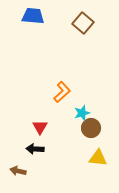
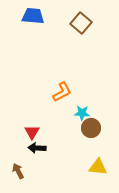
brown square: moved 2 px left
orange L-shape: rotated 15 degrees clockwise
cyan star: rotated 21 degrees clockwise
red triangle: moved 8 px left, 5 px down
black arrow: moved 2 px right, 1 px up
yellow triangle: moved 9 px down
brown arrow: rotated 49 degrees clockwise
